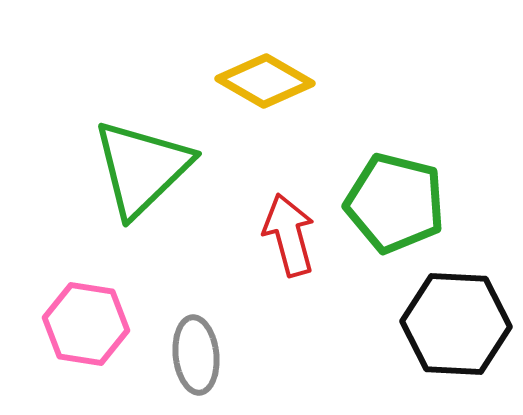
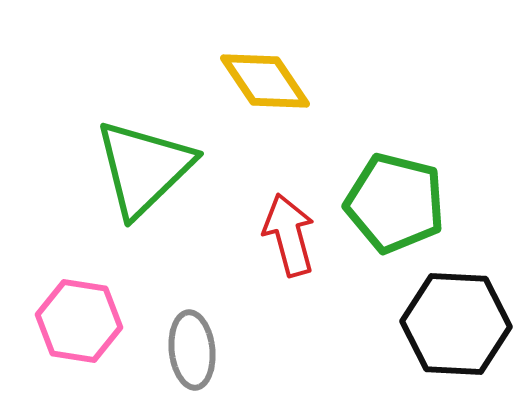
yellow diamond: rotated 26 degrees clockwise
green triangle: moved 2 px right
pink hexagon: moved 7 px left, 3 px up
gray ellipse: moved 4 px left, 5 px up
